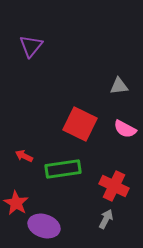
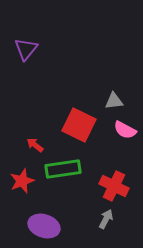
purple triangle: moved 5 px left, 3 px down
gray triangle: moved 5 px left, 15 px down
red square: moved 1 px left, 1 px down
pink semicircle: moved 1 px down
red arrow: moved 11 px right, 11 px up; rotated 12 degrees clockwise
red star: moved 6 px right, 22 px up; rotated 20 degrees clockwise
